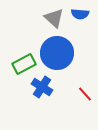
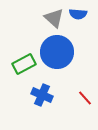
blue semicircle: moved 2 px left
blue circle: moved 1 px up
blue cross: moved 8 px down; rotated 10 degrees counterclockwise
red line: moved 4 px down
